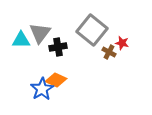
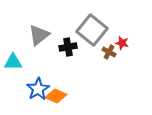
gray triangle: moved 1 px left, 2 px down; rotated 15 degrees clockwise
cyan triangle: moved 8 px left, 22 px down
black cross: moved 10 px right
orange diamond: moved 16 px down
blue star: moved 4 px left
